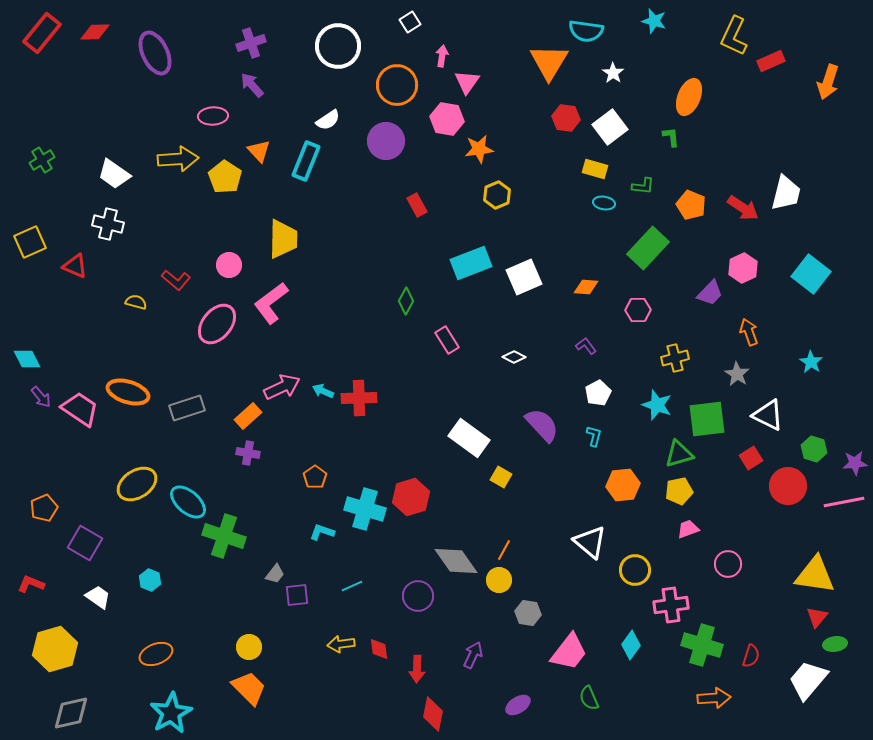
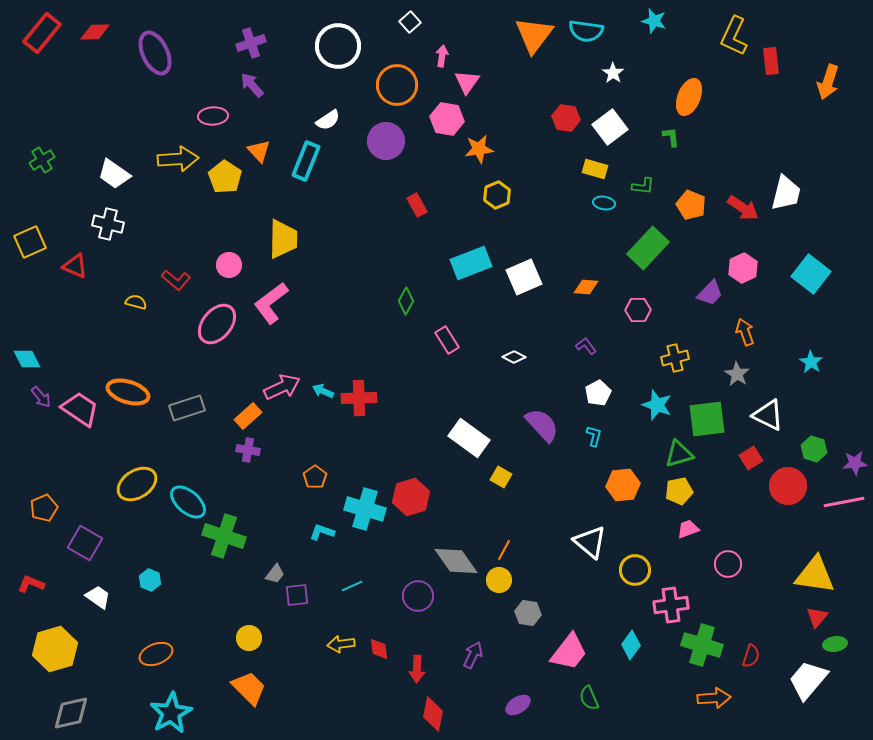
white square at (410, 22): rotated 10 degrees counterclockwise
red rectangle at (771, 61): rotated 72 degrees counterclockwise
orange triangle at (549, 62): moved 15 px left, 27 px up; rotated 6 degrees clockwise
orange arrow at (749, 332): moved 4 px left
purple cross at (248, 453): moved 3 px up
yellow circle at (249, 647): moved 9 px up
